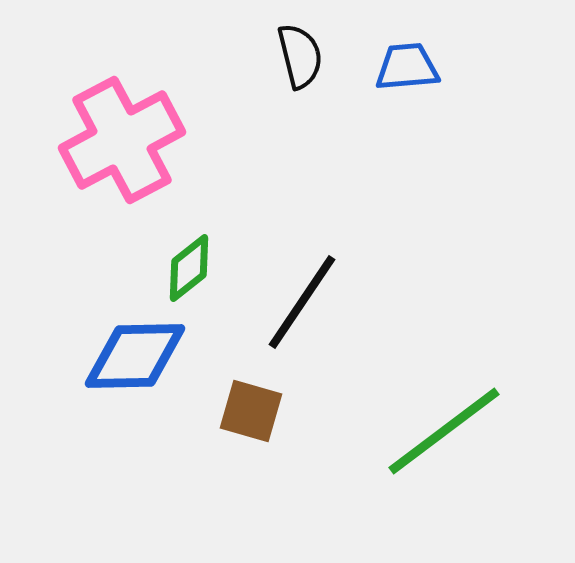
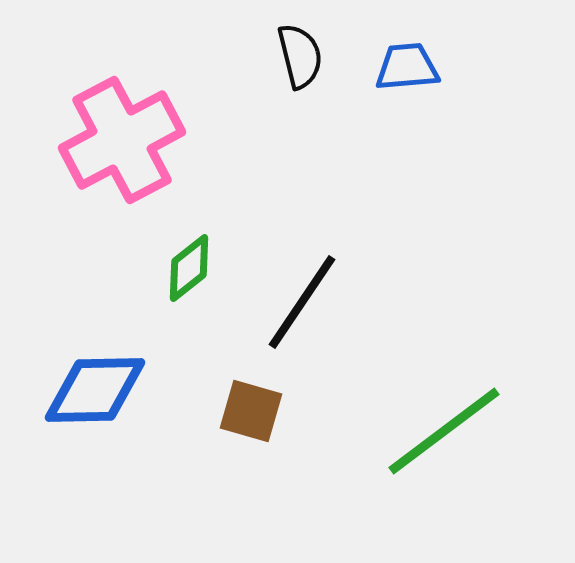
blue diamond: moved 40 px left, 34 px down
